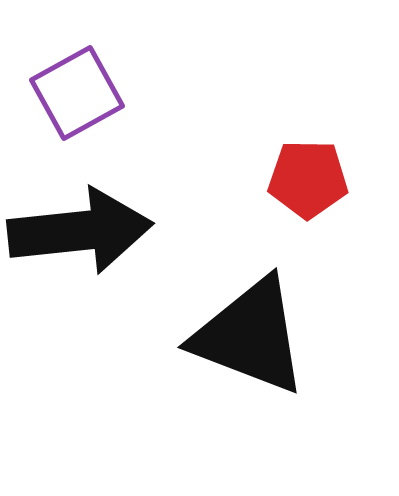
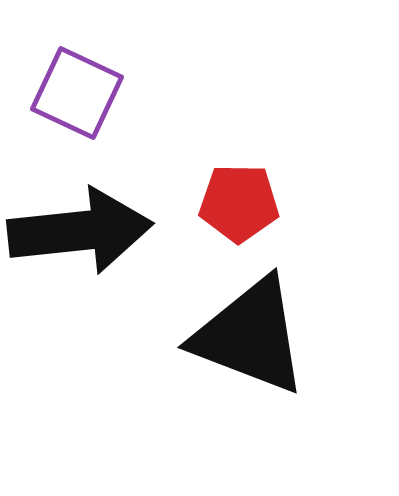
purple square: rotated 36 degrees counterclockwise
red pentagon: moved 69 px left, 24 px down
